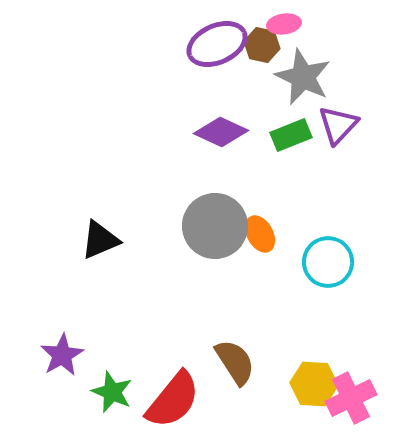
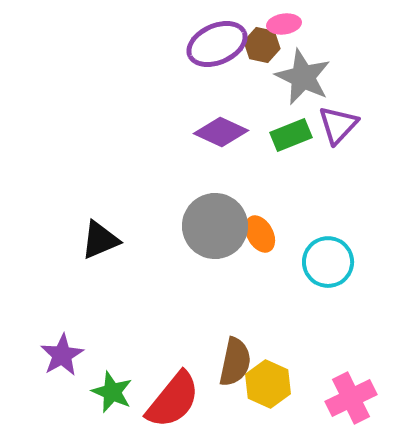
brown semicircle: rotated 45 degrees clockwise
yellow hexagon: moved 46 px left; rotated 21 degrees clockwise
